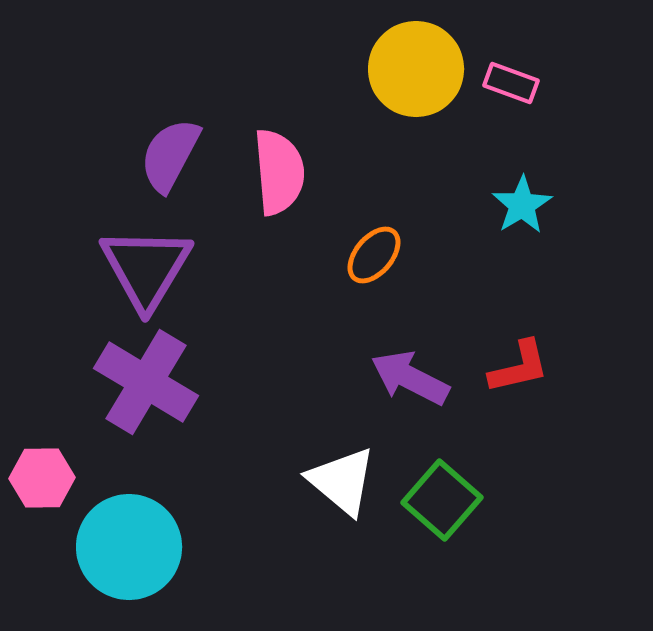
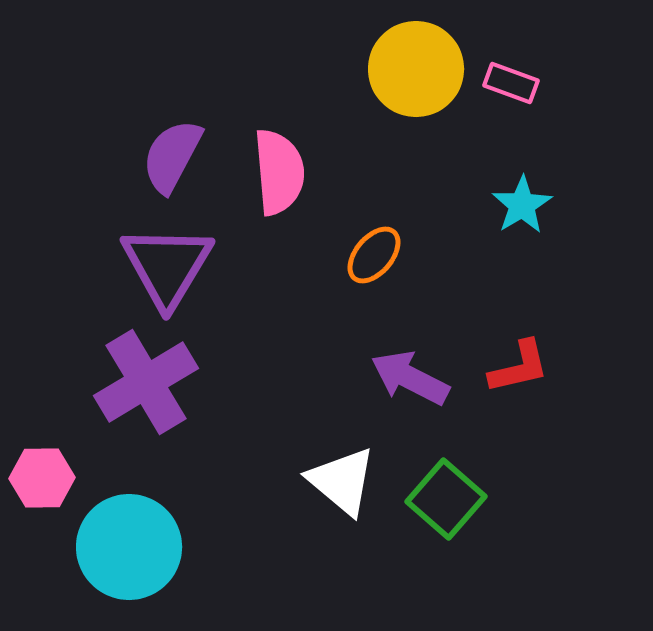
purple semicircle: moved 2 px right, 1 px down
purple triangle: moved 21 px right, 2 px up
purple cross: rotated 28 degrees clockwise
green square: moved 4 px right, 1 px up
